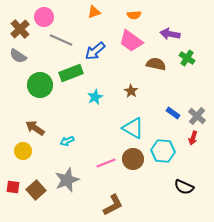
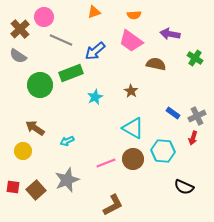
green cross: moved 8 px right
gray cross: rotated 24 degrees clockwise
